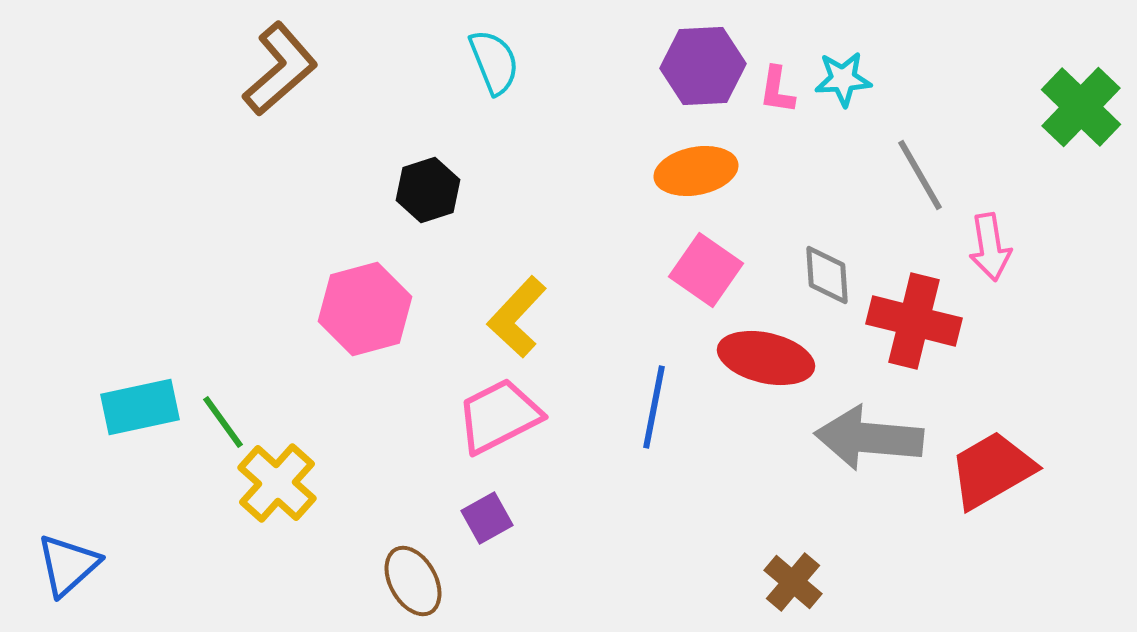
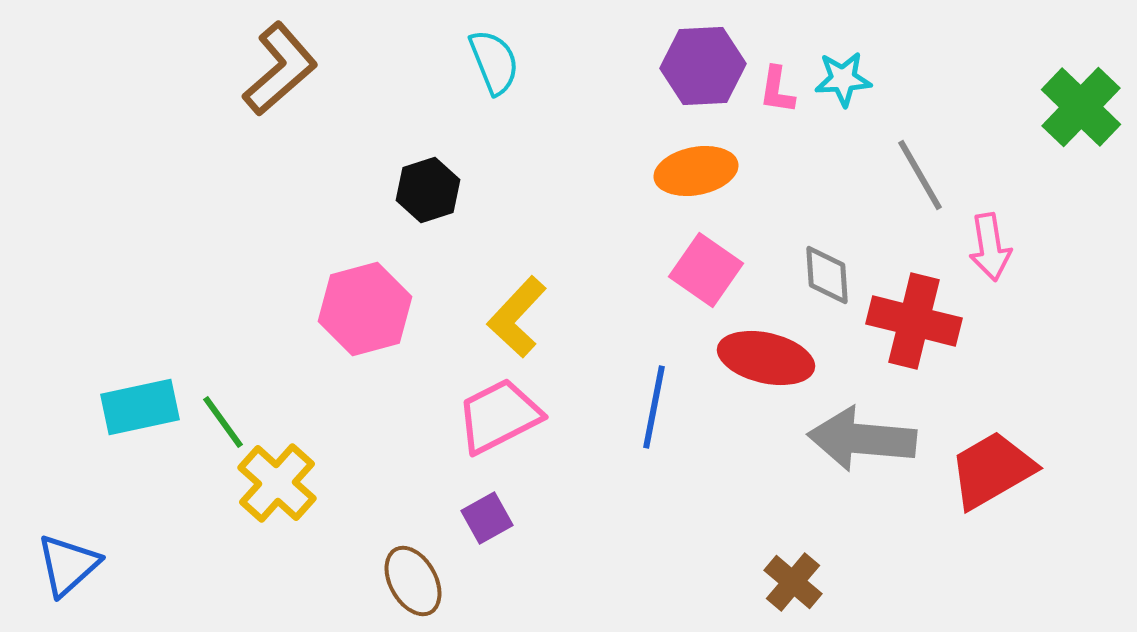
gray arrow: moved 7 px left, 1 px down
